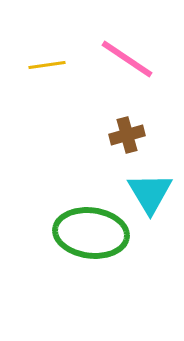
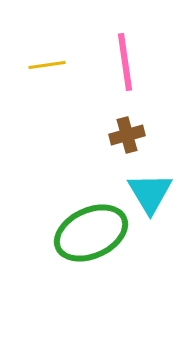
pink line: moved 2 px left, 3 px down; rotated 48 degrees clockwise
green ellipse: rotated 32 degrees counterclockwise
